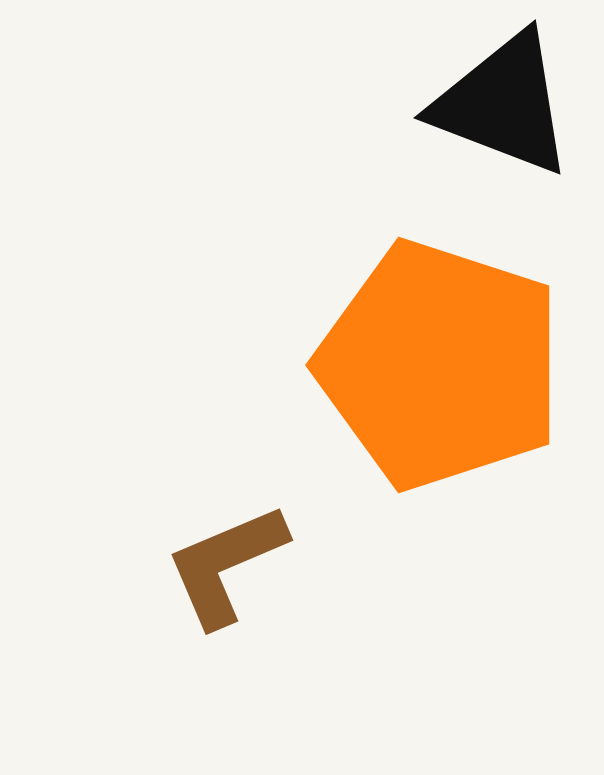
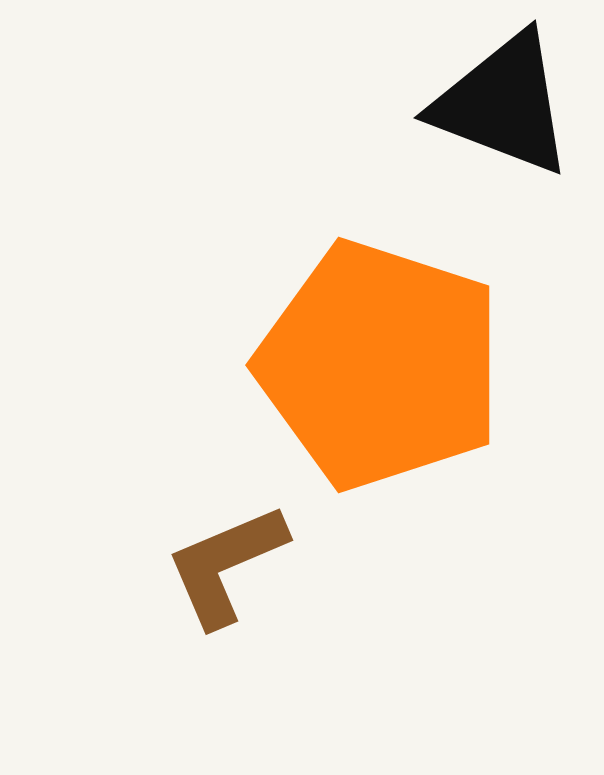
orange pentagon: moved 60 px left
